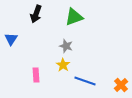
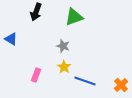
black arrow: moved 2 px up
blue triangle: rotated 32 degrees counterclockwise
gray star: moved 3 px left
yellow star: moved 1 px right, 2 px down
pink rectangle: rotated 24 degrees clockwise
